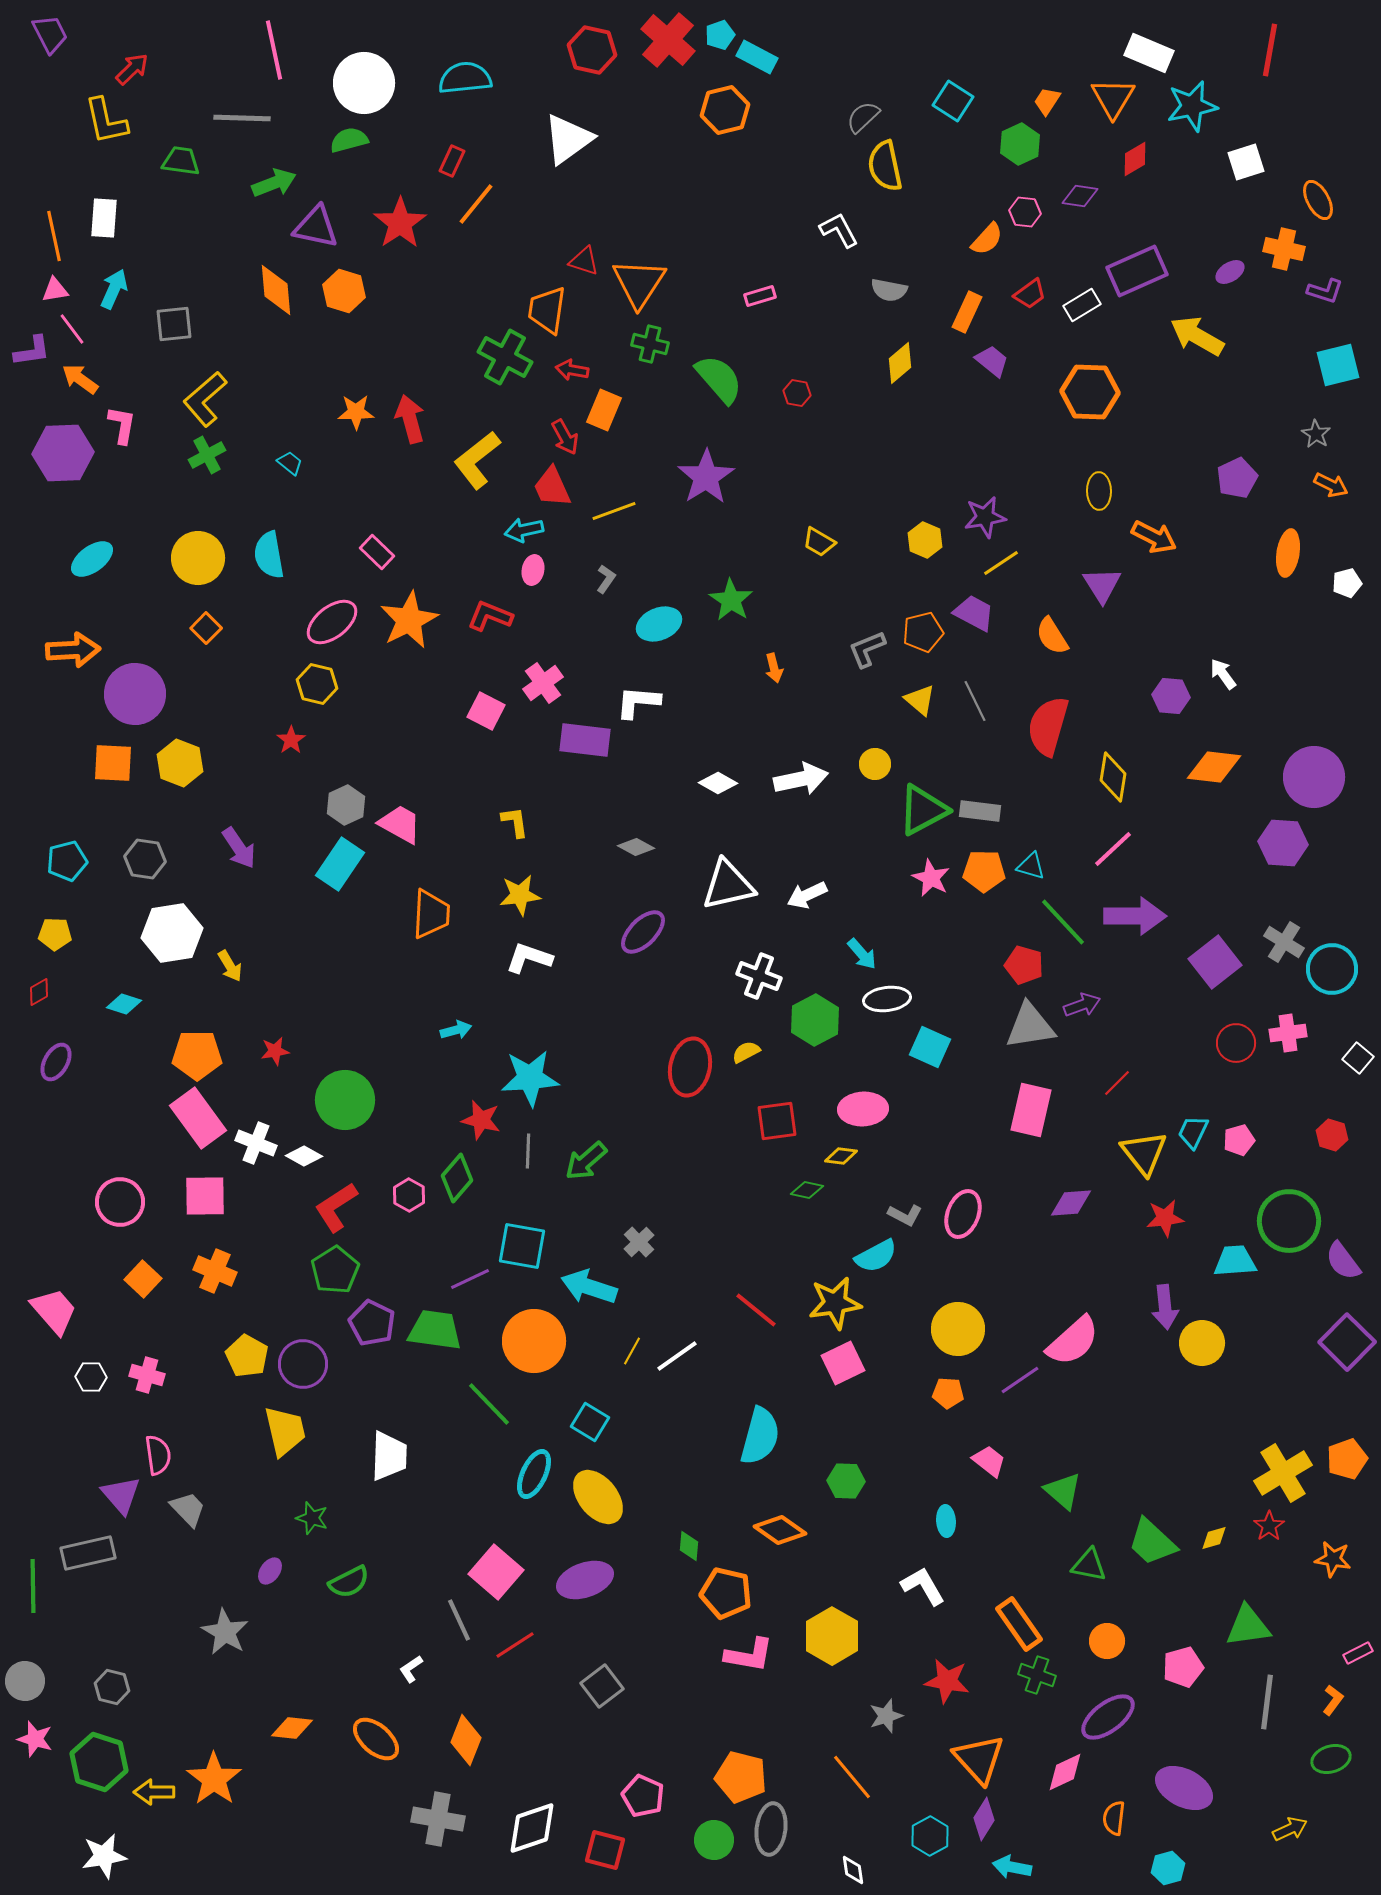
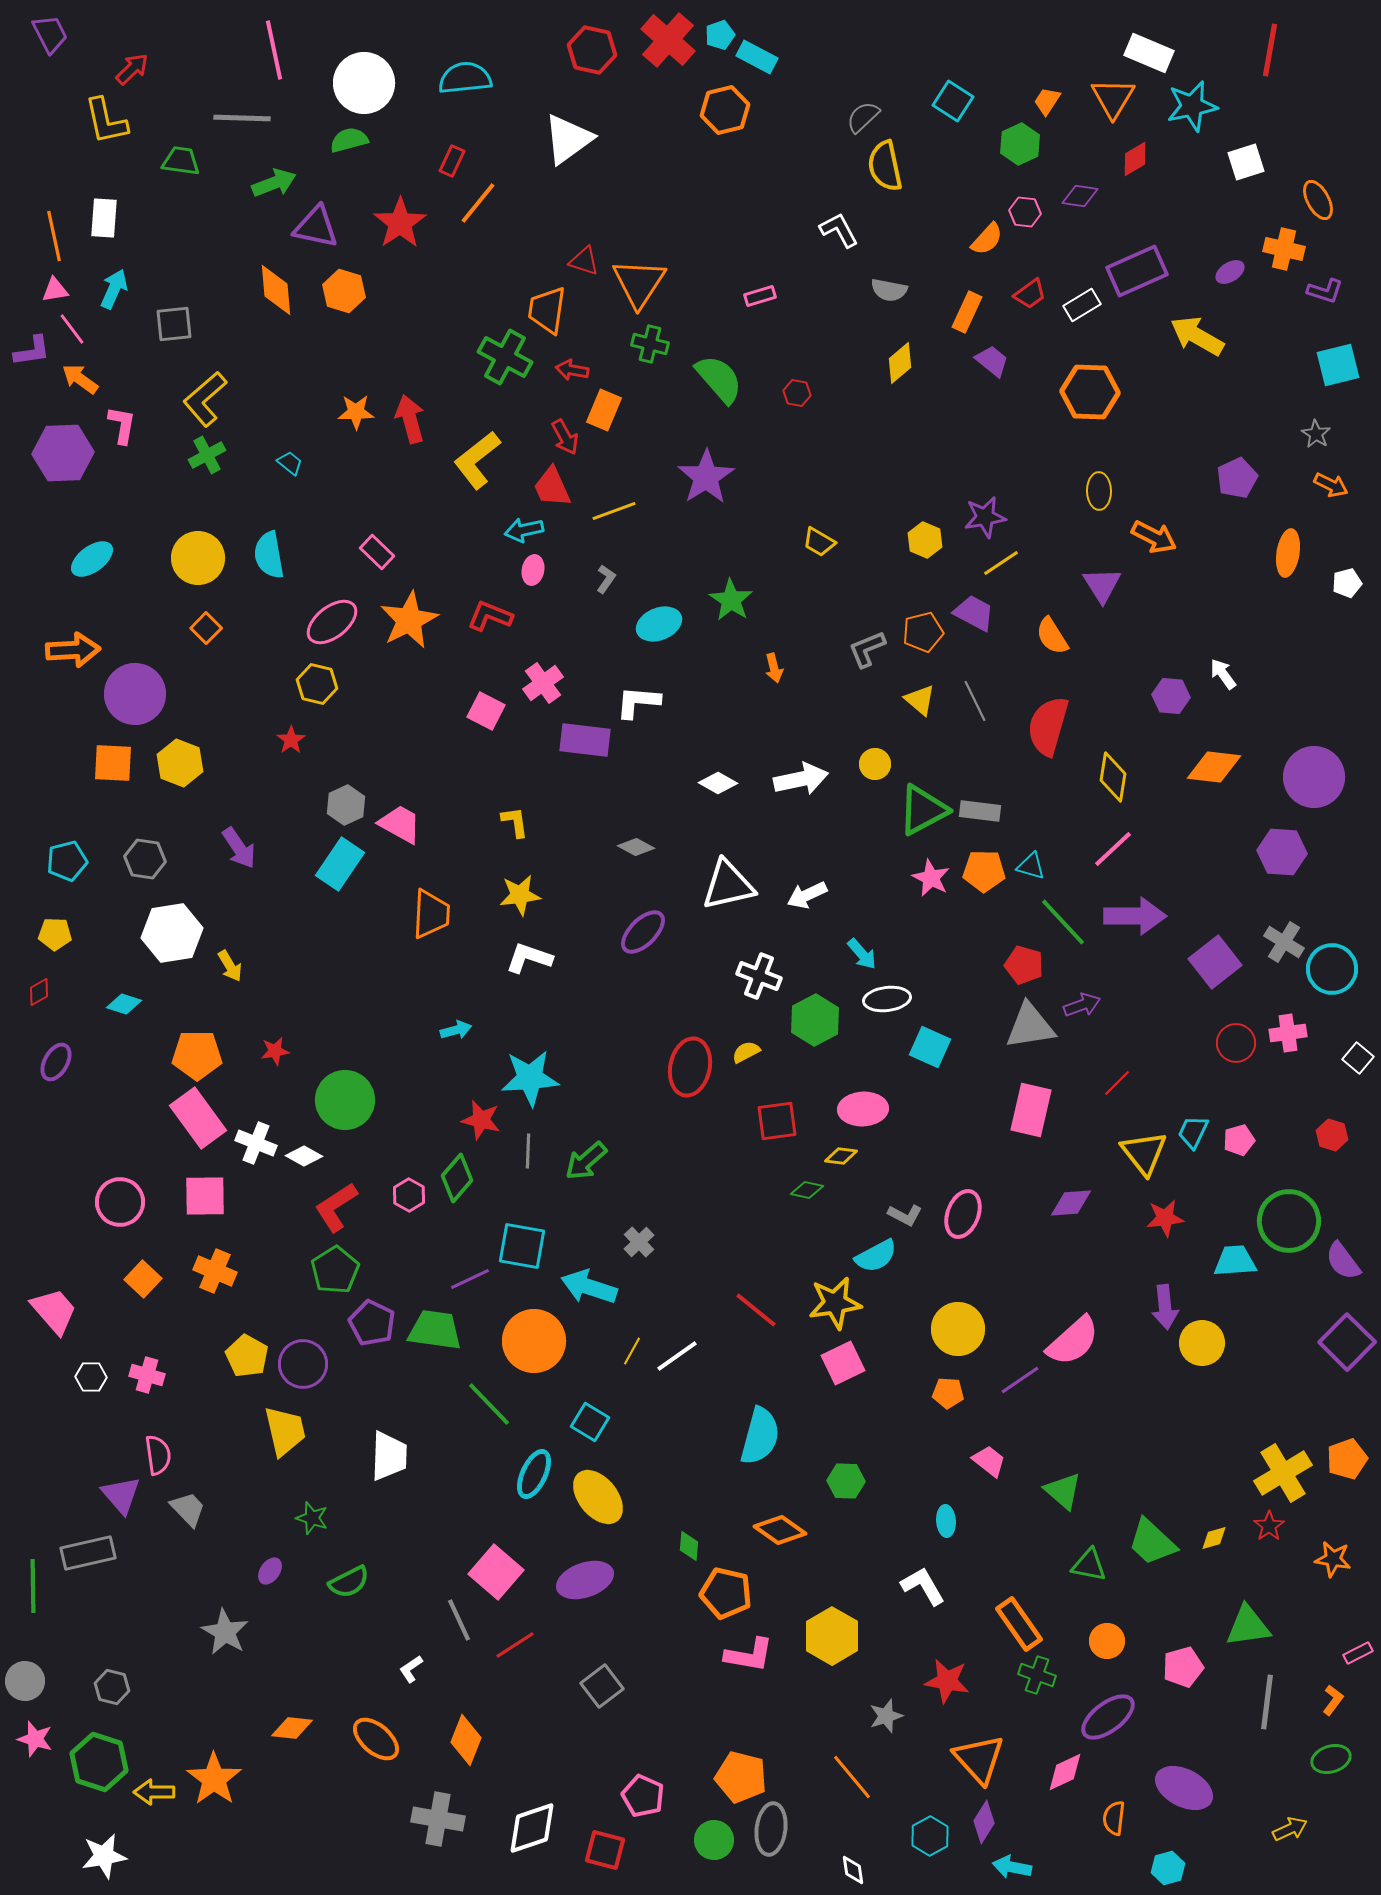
orange line at (476, 204): moved 2 px right, 1 px up
purple hexagon at (1283, 843): moved 1 px left, 9 px down
purple diamond at (984, 1819): moved 3 px down
